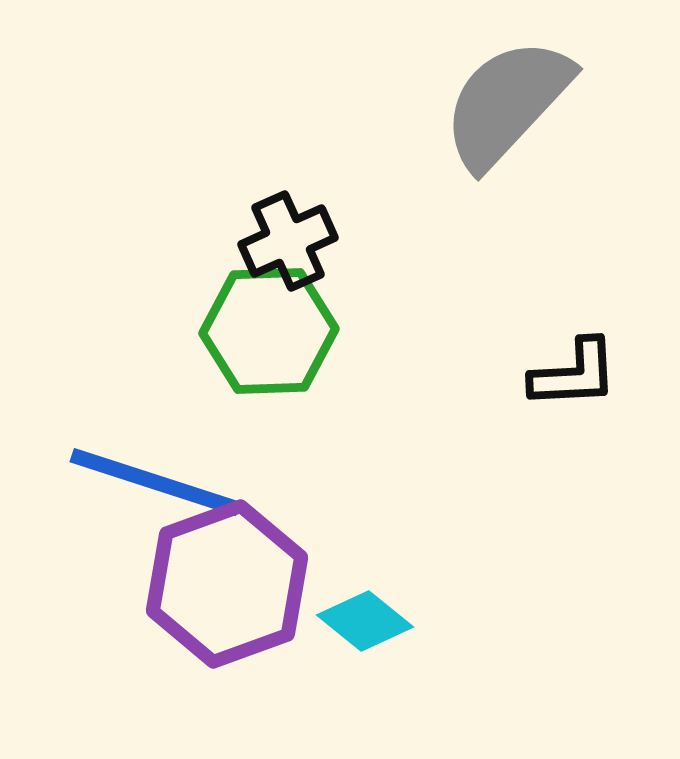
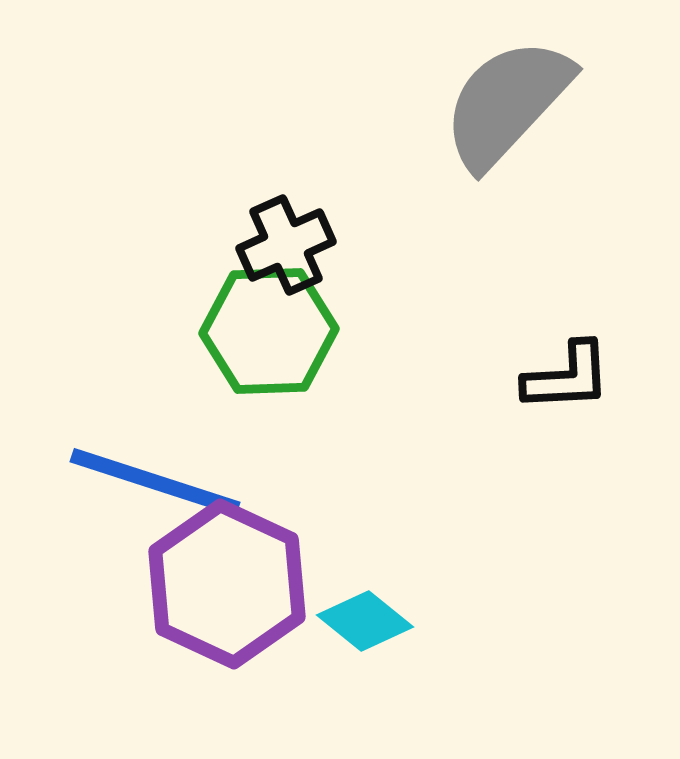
black cross: moved 2 px left, 4 px down
black L-shape: moved 7 px left, 3 px down
purple hexagon: rotated 15 degrees counterclockwise
